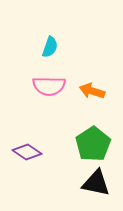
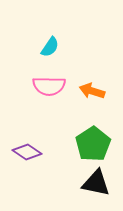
cyan semicircle: rotated 15 degrees clockwise
